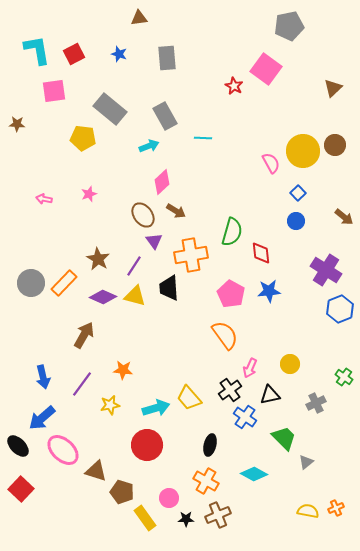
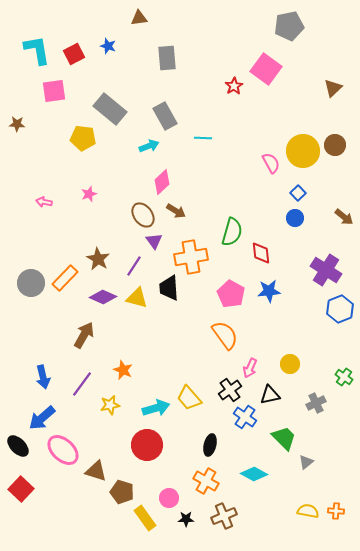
blue star at (119, 54): moved 11 px left, 8 px up
red star at (234, 86): rotated 12 degrees clockwise
pink arrow at (44, 199): moved 3 px down
blue circle at (296, 221): moved 1 px left, 3 px up
orange cross at (191, 255): moved 2 px down
orange rectangle at (64, 283): moved 1 px right, 5 px up
yellow triangle at (135, 296): moved 2 px right, 2 px down
orange star at (123, 370): rotated 18 degrees clockwise
orange cross at (336, 508): moved 3 px down; rotated 28 degrees clockwise
brown cross at (218, 515): moved 6 px right, 1 px down
